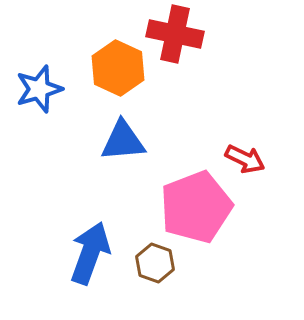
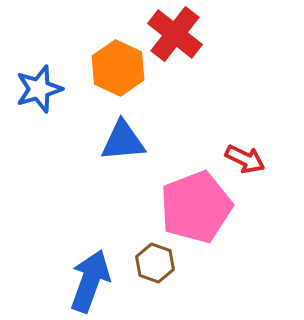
red cross: rotated 26 degrees clockwise
blue arrow: moved 28 px down
